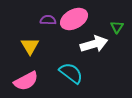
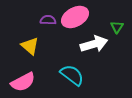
pink ellipse: moved 1 px right, 2 px up
yellow triangle: rotated 18 degrees counterclockwise
cyan semicircle: moved 1 px right, 2 px down
pink semicircle: moved 3 px left, 1 px down
